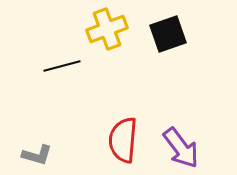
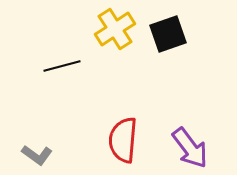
yellow cross: moved 8 px right; rotated 12 degrees counterclockwise
purple arrow: moved 9 px right
gray L-shape: rotated 20 degrees clockwise
